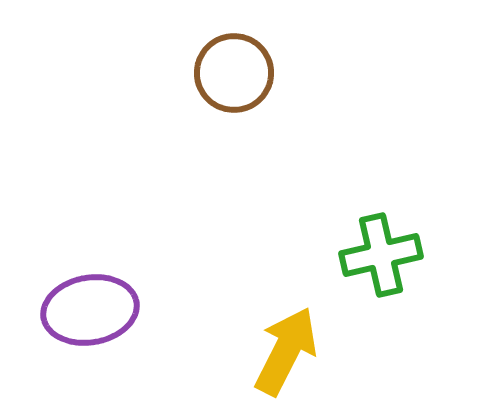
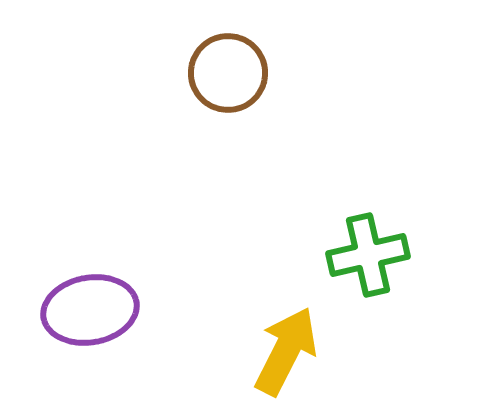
brown circle: moved 6 px left
green cross: moved 13 px left
